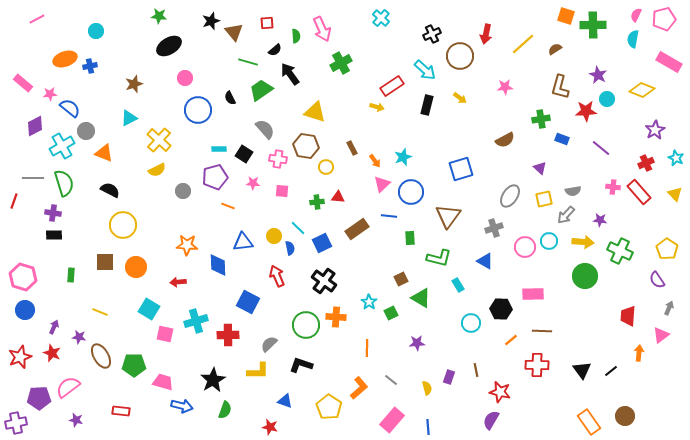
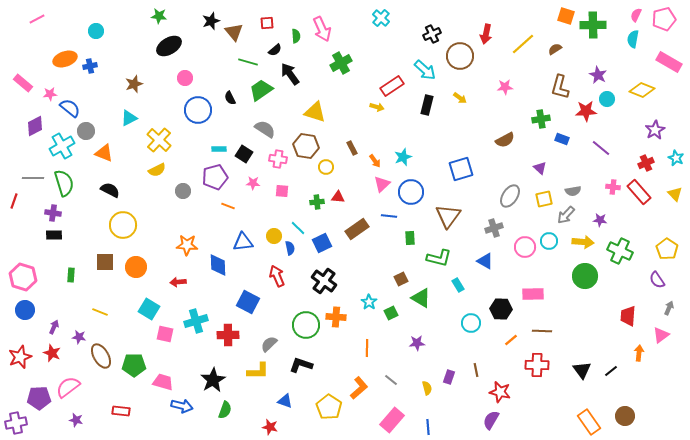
gray semicircle at (265, 129): rotated 15 degrees counterclockwise
